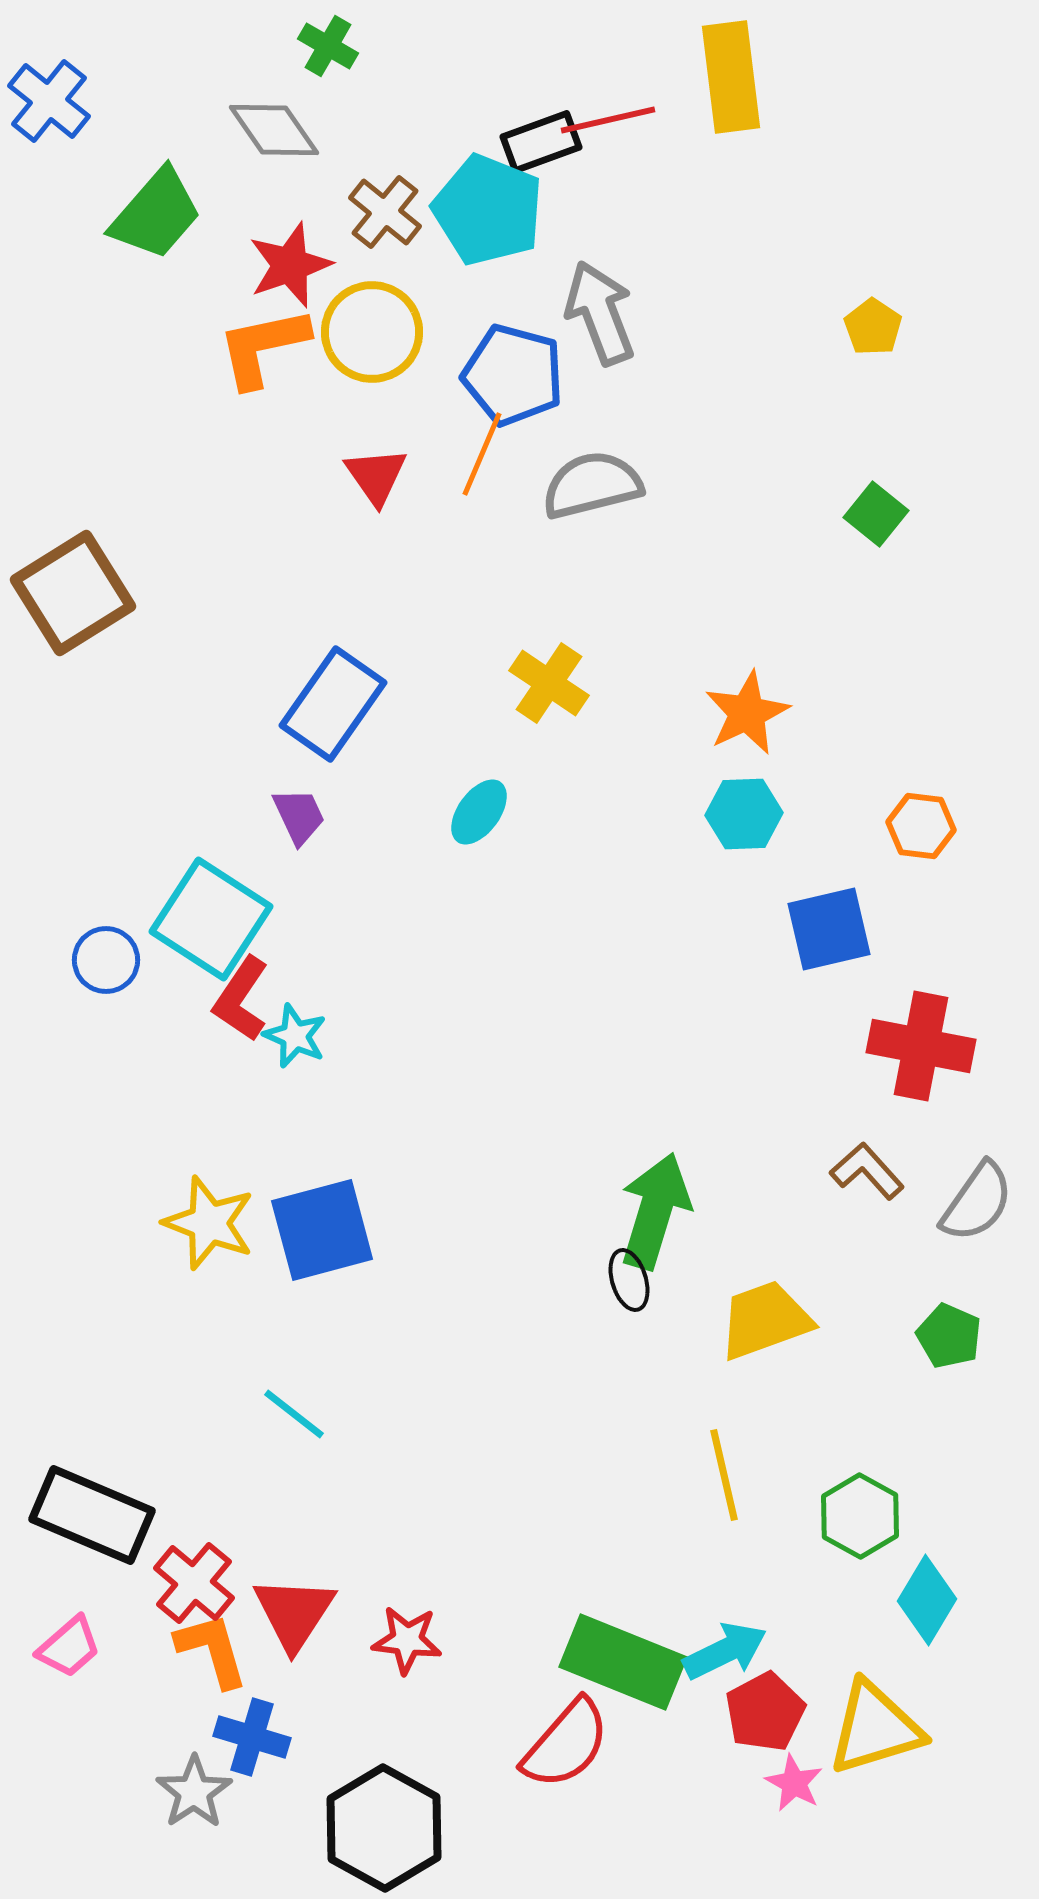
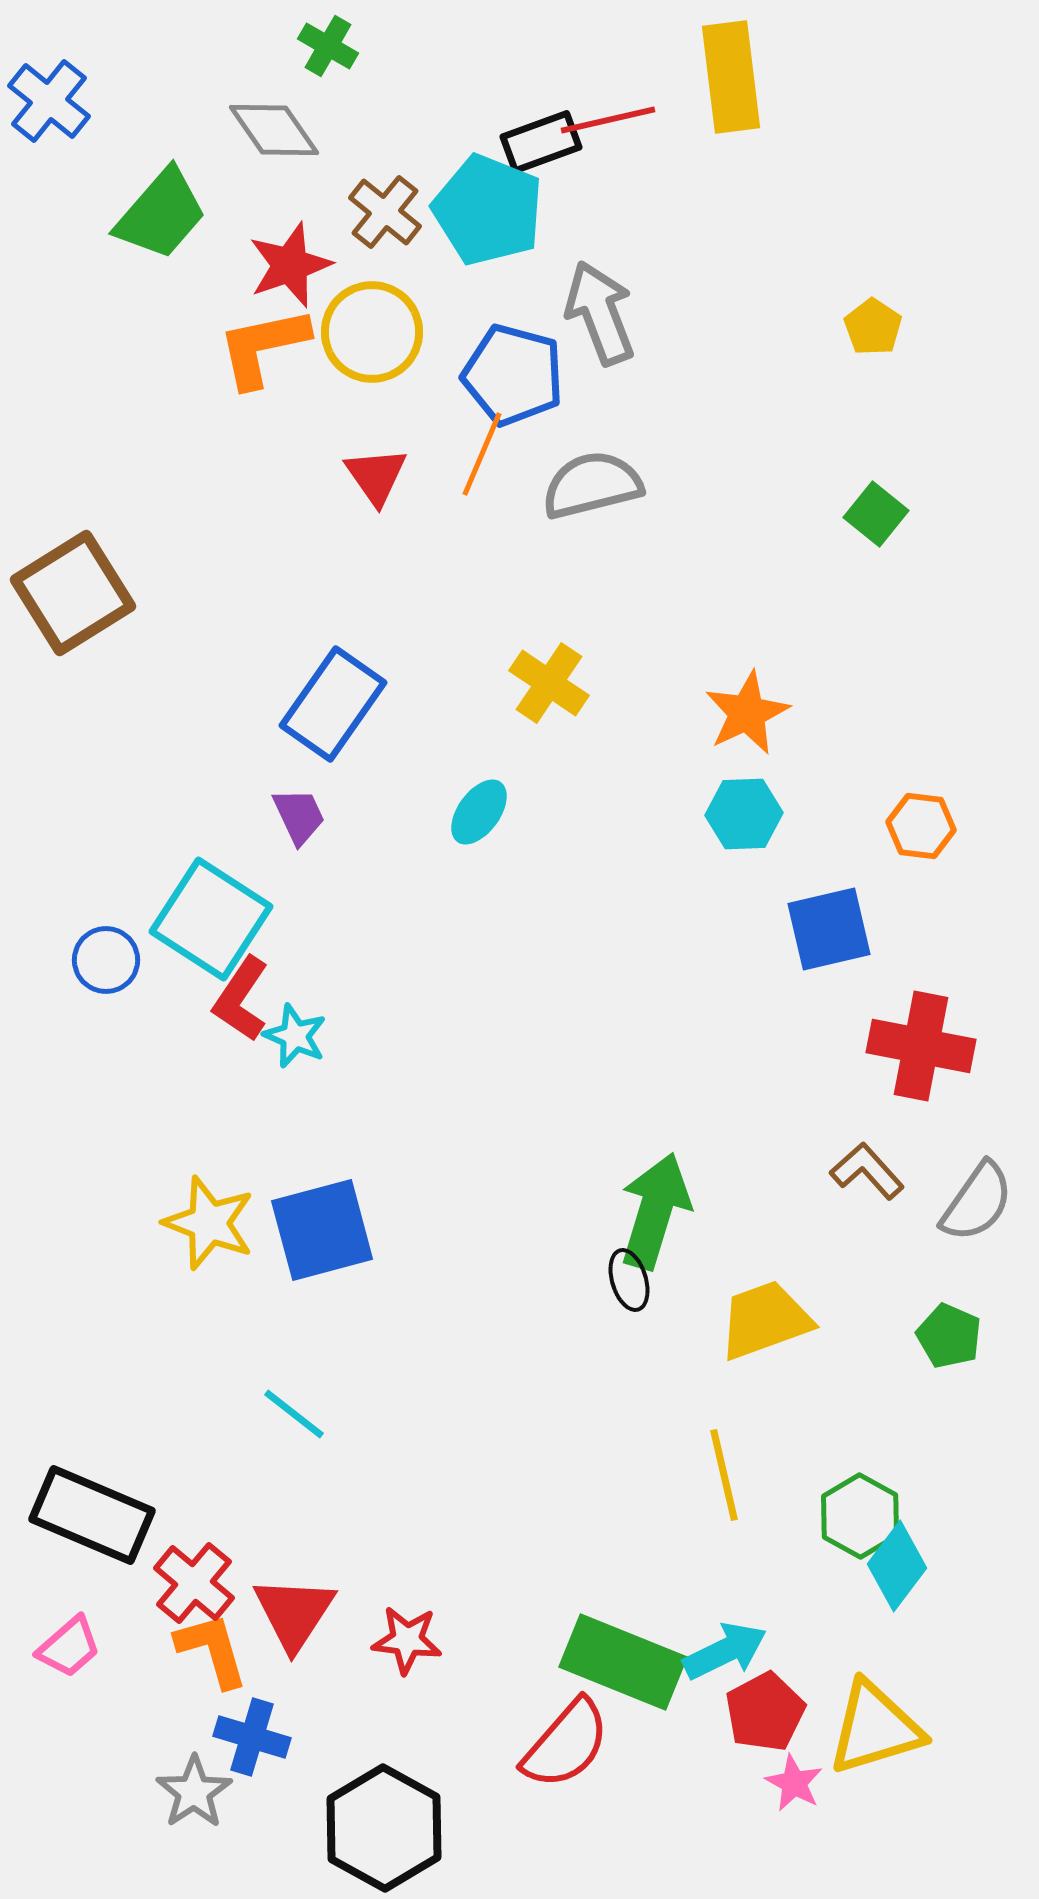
green trapezoid at (156, 214): moved 5 px right
cyan diamond at (927, 1600): moved 30 px left, 34 px up; rotated 6 degrees clockwise
